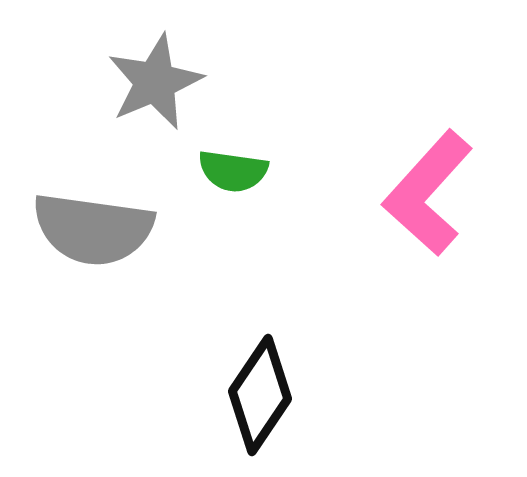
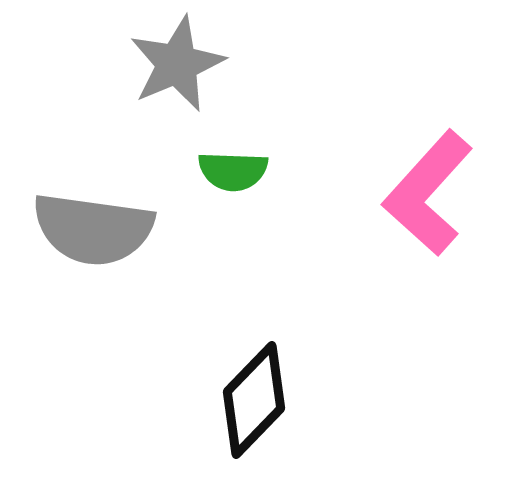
gray star: moved 22 px right, 18 px up
green semicircle: rotated 6 degrees counterclockwise
black diamond: moved 6 px left, 5 px down; rotated 10 degrees clockwise
